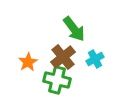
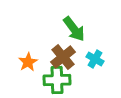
cyan cross: rotated 30 degrees counterclockwise
green cross: rotated 16 degrees counterclockwise
